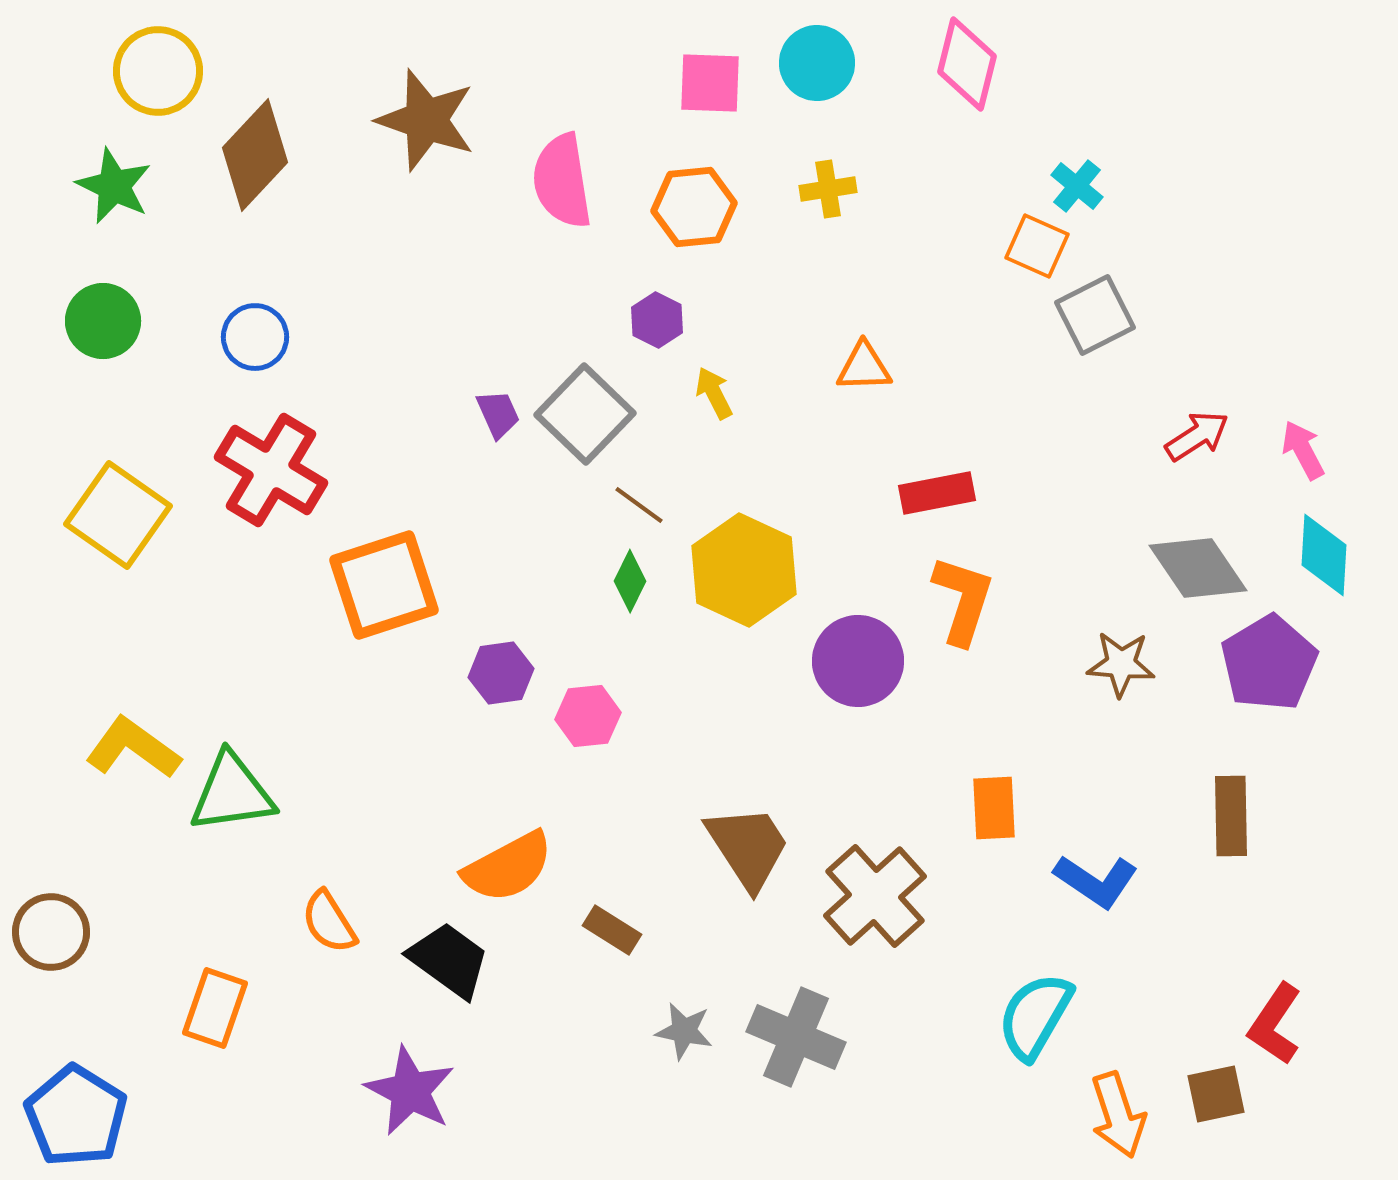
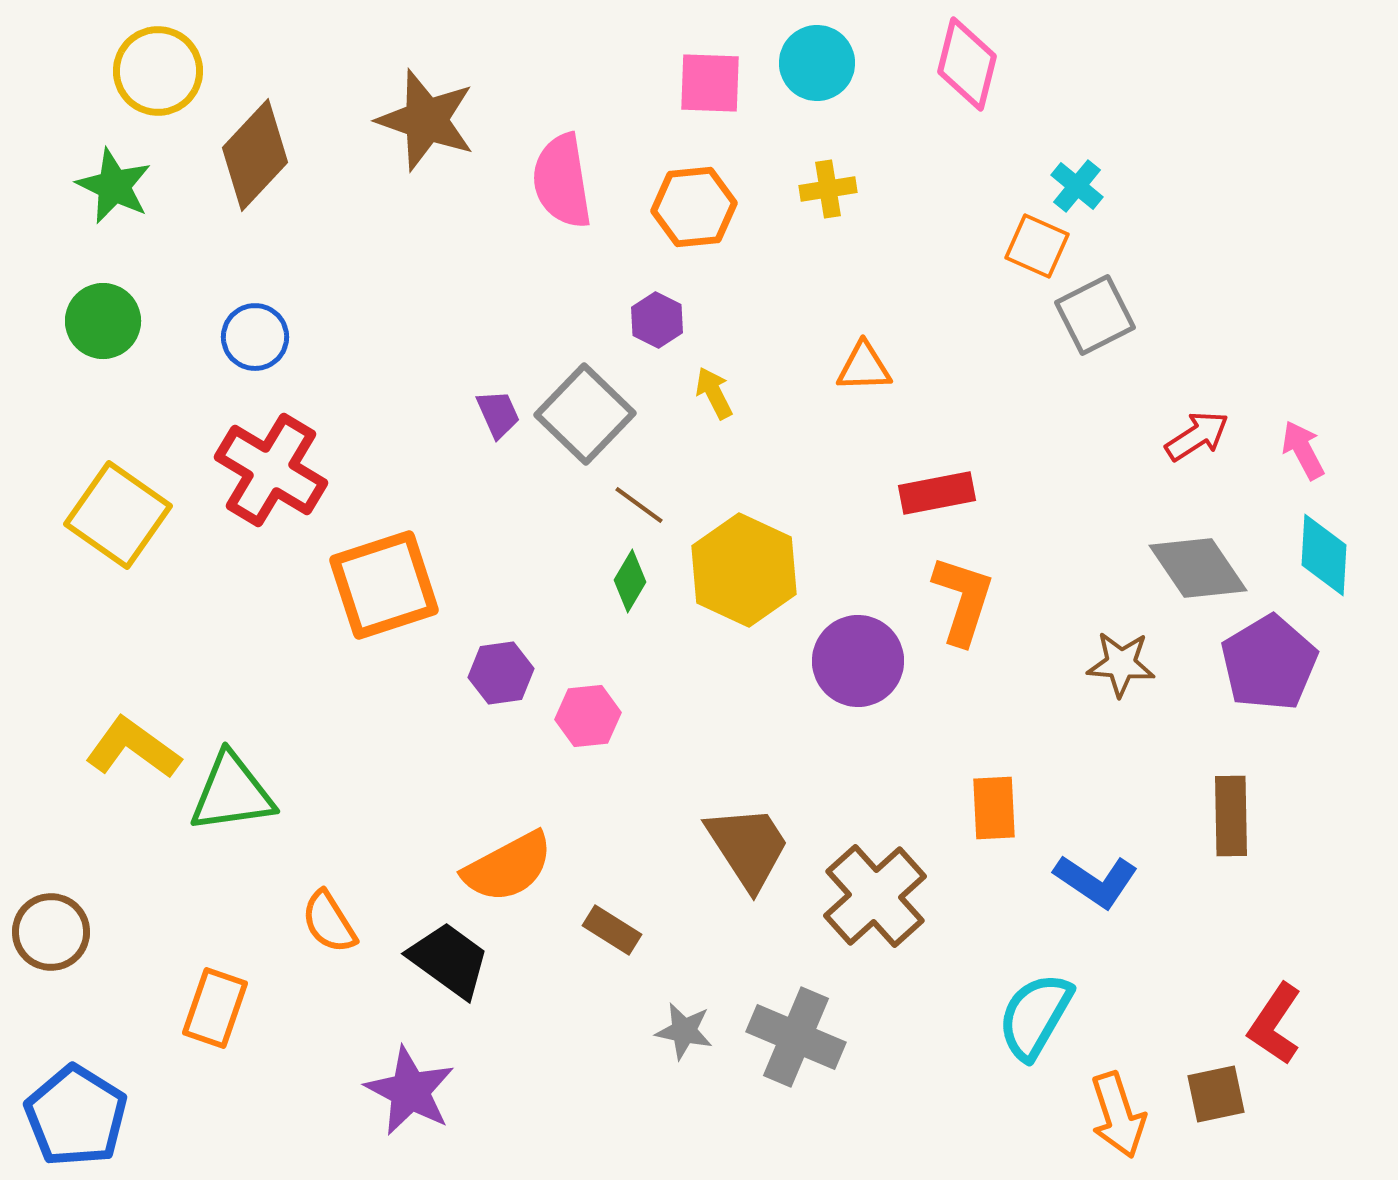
green diamond at (630, 581): rotated 4 degrees clockwise
